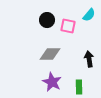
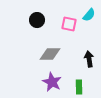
black circle: moved 10 px left
pink square: moved 1 px right, 2 px up
